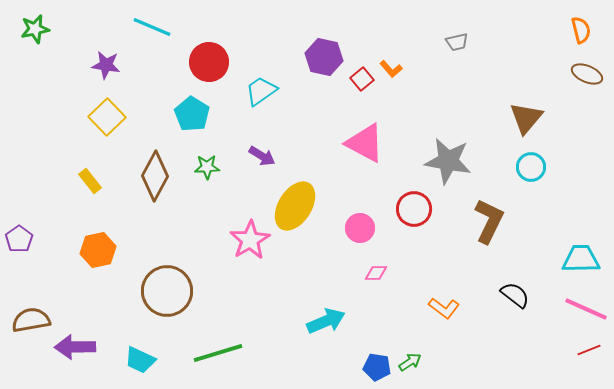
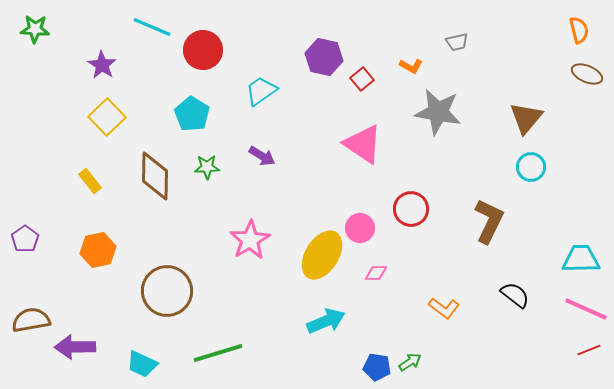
green star at (35, 29): rotated 16 degrees clockwise
orange semicircle at (581, 30): moved 2 px left
red circle at (209, 62): moved 6 px left, 12 px up
purple star at (106, 65): moved 4 px left; rotated 24 degrees clockwise
orange L-shape at (391, 69): moved 20 px right, 3 px up; rotated 20 degrees counterclockwise
pink triangle at (365, 143): moved 2 px left, 1 px down; rotated 6 degrees clockwise
gray star at (448, 161): moved 10 px left, 49 px up
brown diamond at (155, 176): rotated 27 degrees counterclockwise
yellow ellipse at (295, 206): moved 27 px right, 49 px down
red circle at (414, 209): moved 3 px left
purple pentagon at (19, 239): moved 6 px right
cyan trapezoid at (140, 360): moved 2 px right, 4 px down
